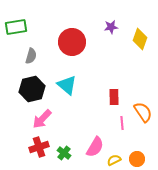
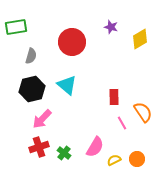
purple star: rotated 24 degrees clockwise
yellow diamond: rotated 40 degrees clockwise
pink line: rotated 24 degrees counterclockwise
